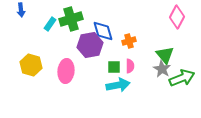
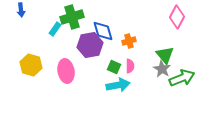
green cross: moved 1 px right, 2 px up
cyan rectangle: moved 5 px right, 5 px down
green square: rotated 24 degrees clockwise
pink ellipse: rotated 15 degrees counterclockwise
